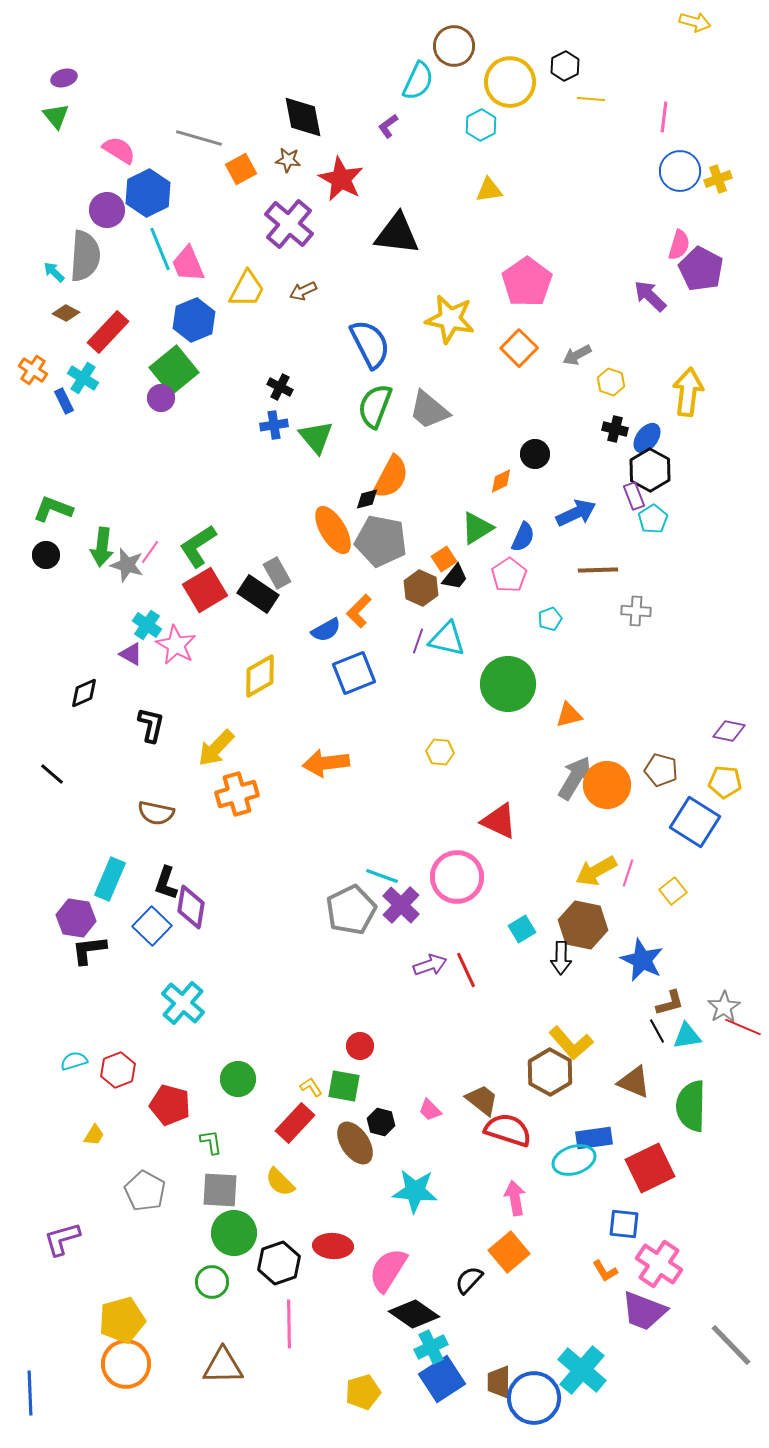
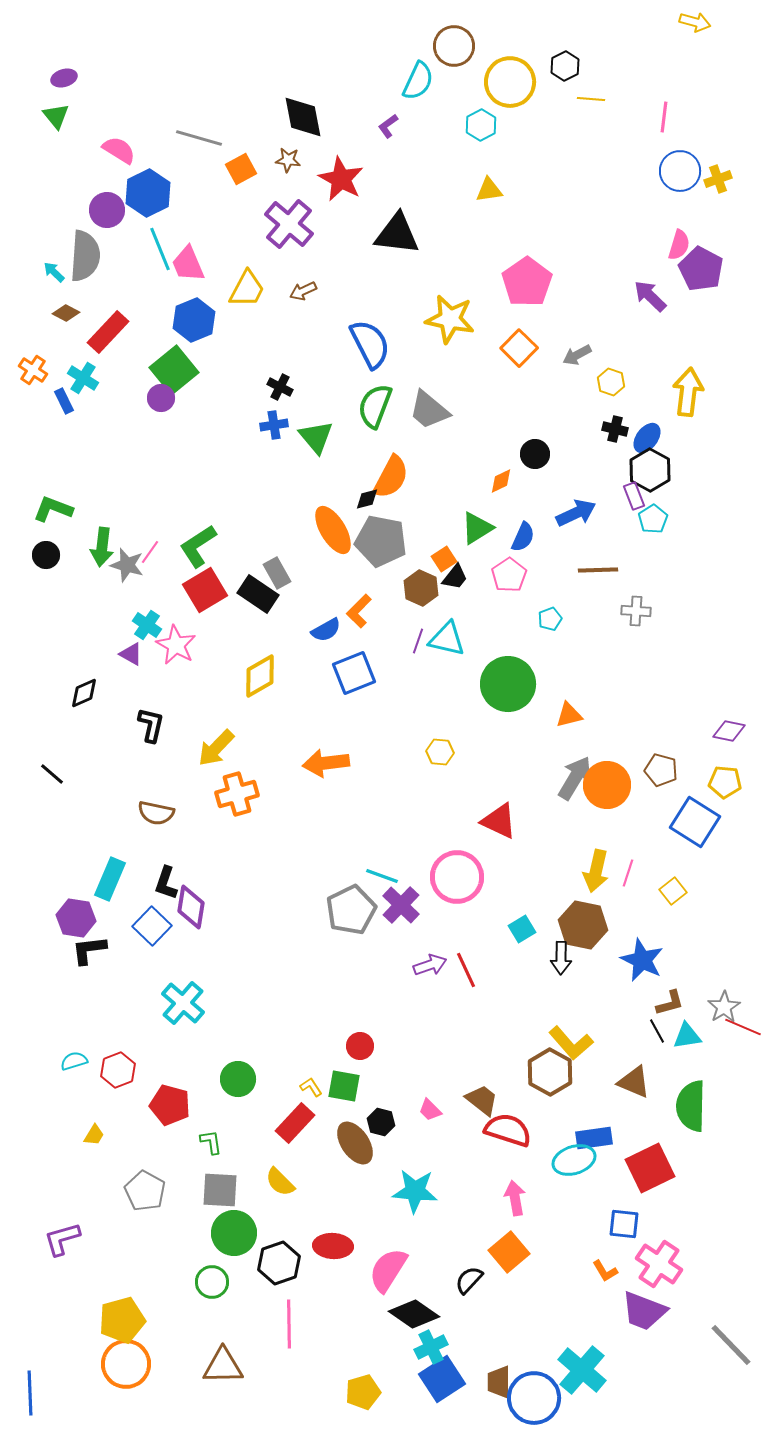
yellow arrow at (596, 871): rotated 48 degrees counterclockwise
